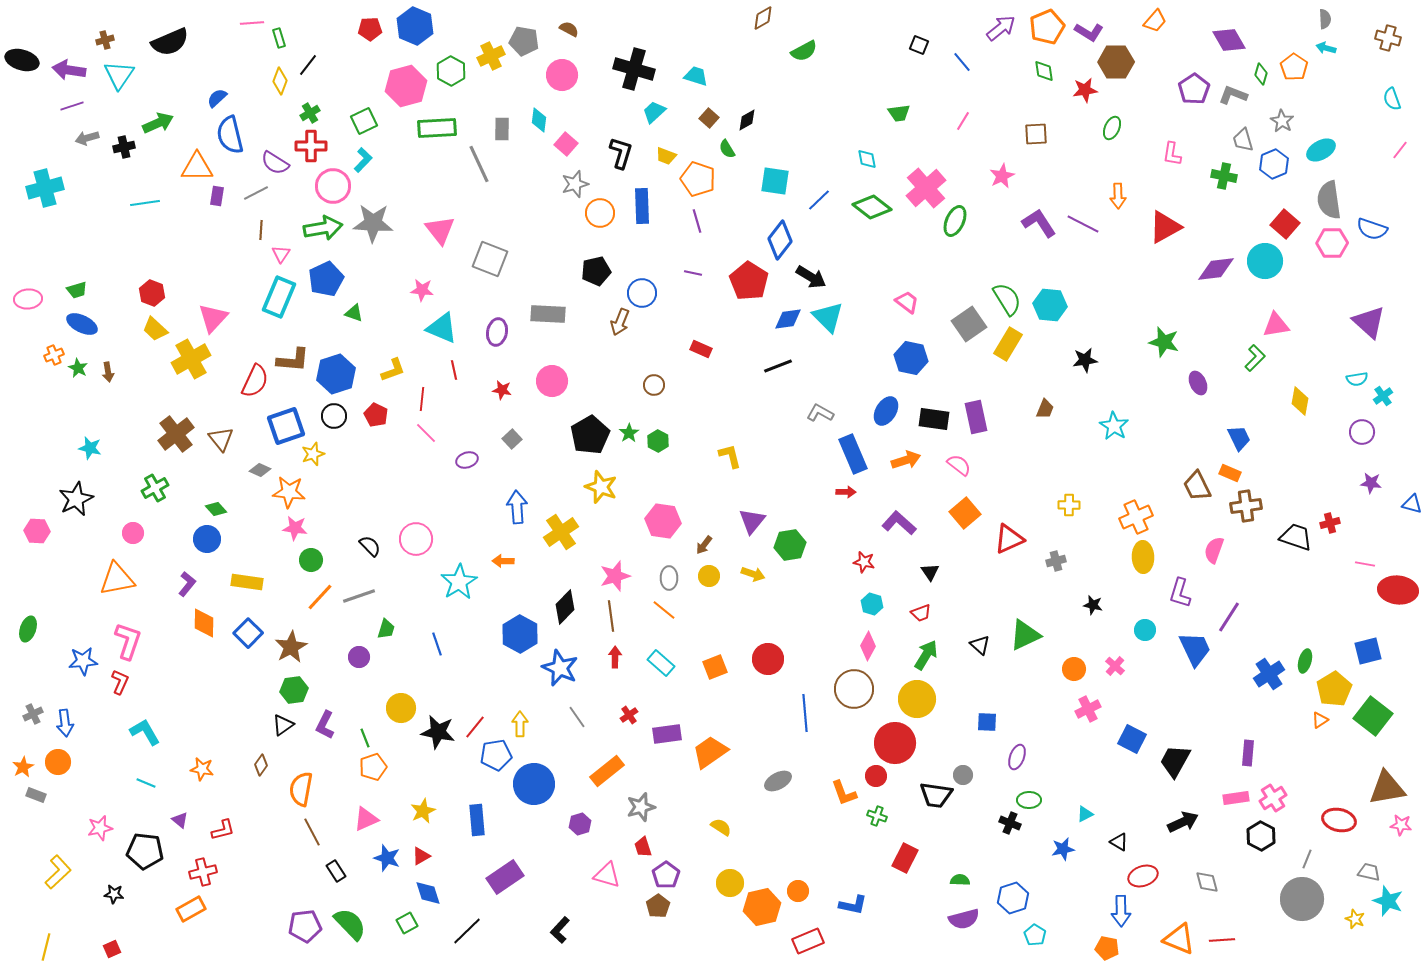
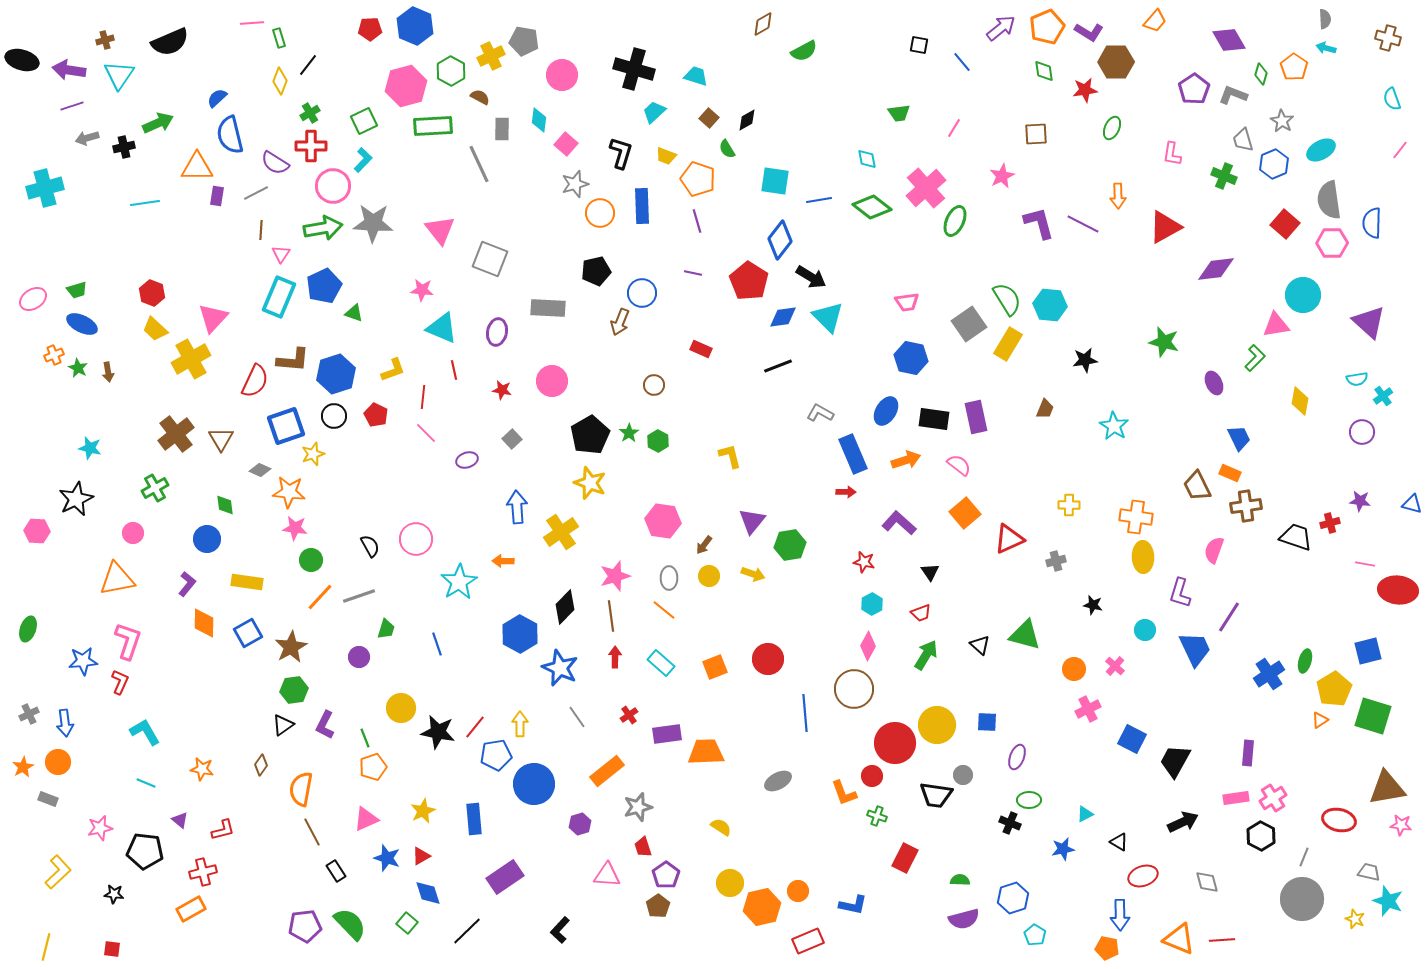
brown diamond at (763, 18): moved 6 px down
brown semicircle at (569, 29): moved 89 px left, 68 px down
black square at (919, 45): rotated 12 degrees counterclockwise
pink line at (963, 121): moved 9 px left, 7 px down
green rectangle at (437, 128): moved 4 px left, 2 px up
green cross at (1224, 176): rotated 10 degrees clockwise
blue line at (819, 200): rotated 35 degrees clockwise
purple L-shape at (1039, 223): rotated 18 degrees clockwise
blue semicircle at (1372, 229): moved 6 px up; rotated 72 degrees clockwise
cyan circle at (1265, 261): moved 38 px right, 34 px down
blue pentagon at (326, 279): moved 2 px left, 7 px down
pink ellipse at (28, 299): moved 5 px right; rotated 28 degrees counterclockwise
pink trapezoid at (907, 302): rotated 135 degrees clockwise
gray rectangle at (548, 314): moved 6 px up
blue diamond at (788, 319): moved 5 px left, 2 px up
purple ellipse at (1198, 383): moved 16 px right
red line at (422, 399): moved 1 px right, 2 px up
brown triangle at (221, 439): rotated 8 degrees clockwise
purple star at (1371, 483): moved 11 px left, 18 px down
yellow star at (601, 487): moved 11 px left, 4 px up
green diamond at (216, 509): moved 9 px right, 4 px up; rotated 35 degrees clockwise
orange cross at (1136, 517): rotated 32 degrees clockwise
black semicircle at (370, 546): rotated 15 degrees clockwise
cyan hexagon at (872, 604): rotated 15 degrees clockwise
blue square at (248, 633): rotated 16 degrees clockwise
green triangle at (1025, 635): rotated 40 degrees clockwise
yellow circle at (917, 699): moved 20 px right, 26 px down
gray cross at (33, 714): moved 4 px left
green square at (1373, 716): rotated 21 degrees counterclockwise
orange trapezoid at (710, 752): moved 4 px left; rotated 33 degrees clockwise
red circle at (876, 776): moved 4 px left
gray rectangle at (36, 795): moved 12 px right, 4 px down
gray star at (641, 807): moved 3 px left
blue rectangle at (477, 820): moved 3 px left, 1 px up
gray line at (1307, 859): moved 3 px left, 2 px up
pink triangle at (607, 875): rotated 12 degrees counterclockwise
blue arrow at (1121, 911): moved 1 px left, 4 px down
green square at (407, 923): rotated 20 degrees counterclockwise
red square at (112, 949): rotated 30 degrees clockwise
